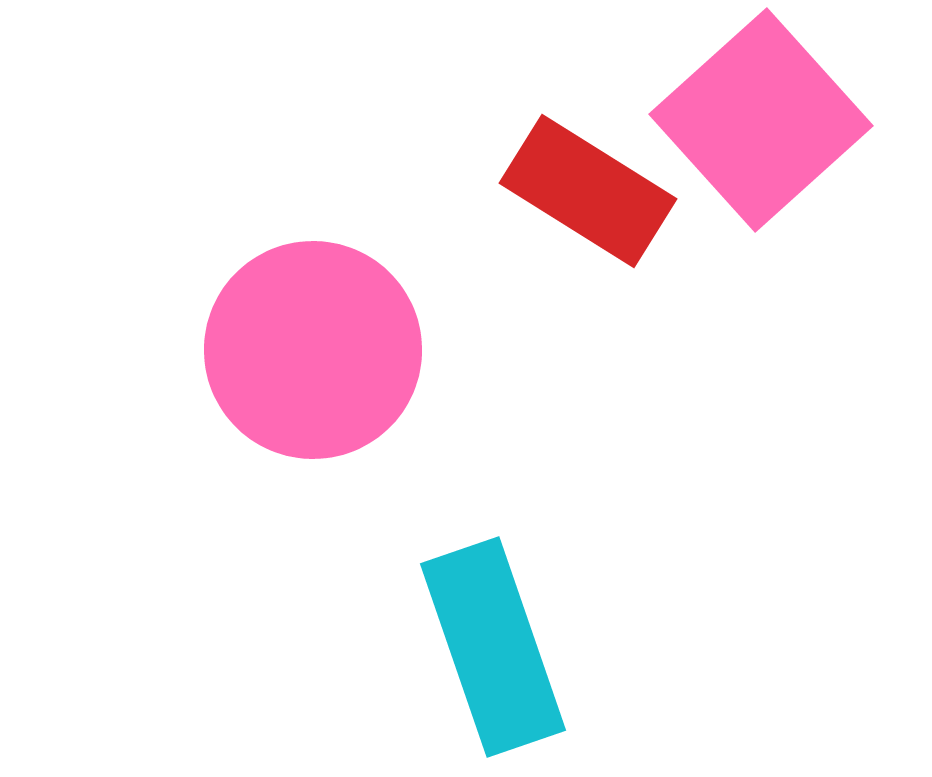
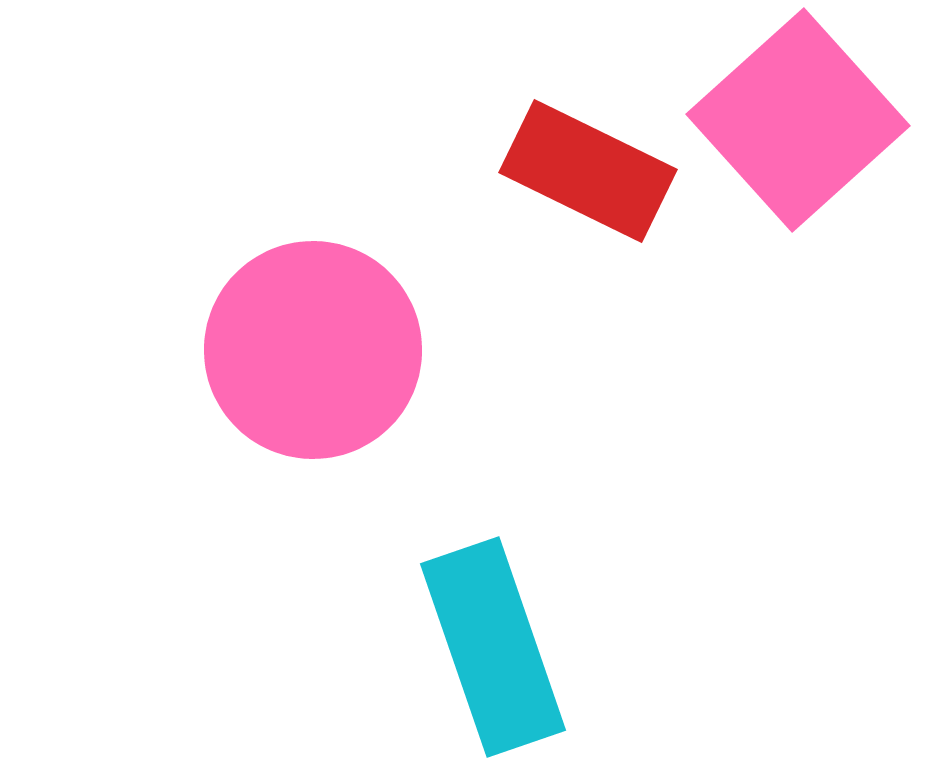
pink square: moved 37 px right
red rectangle: moved 20 px up; rotated 6 degrees counterclockwise
